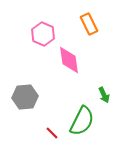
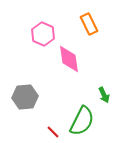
pink diamond: moved 1 px up
red line: moved 1 px right, 1 px up
